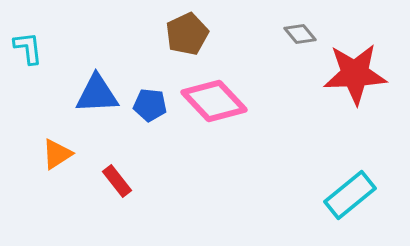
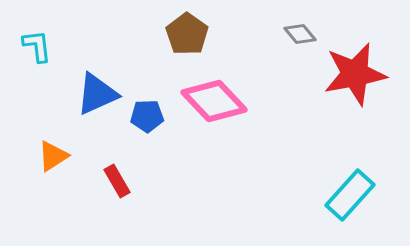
brown pentagon: rotated 12 degrees counterclockwise
cyan L-shape: moved 9 px right, 2 px up
red star: rotated 8 degrees counterclockwise
blue triangle: rotated 21 degrees counterclockwise
blue pentagon: moved 3 px left, 11 px down; rotated 8 degrees counterclockwise
orange triangle: moved 4 px left, 2 px down
red rectangle: rotated 8 degrees clockwise
cyan rectangle: rotated 9 degrees counterclockwise
